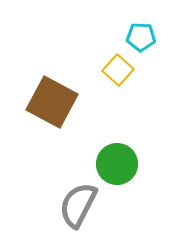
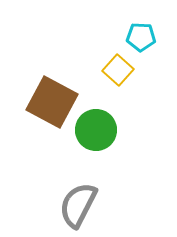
green circle: moved 21 px left, 34 px up
